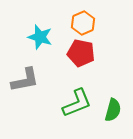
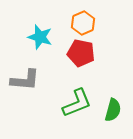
gray L-shape: rotated 16 degrees clockwise
